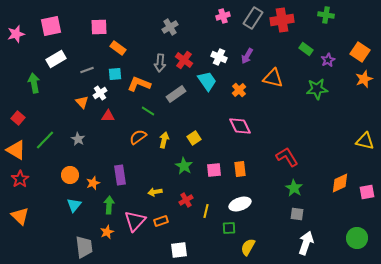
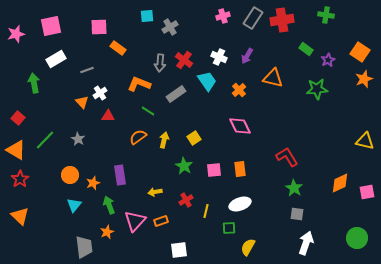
cyan square at (115, 74): moved 32 px right, 58 px up
green arrow at (109, 205): rotated 24 degrees counterclockwise
